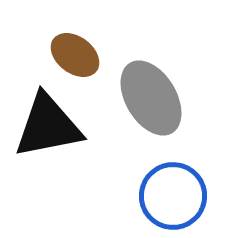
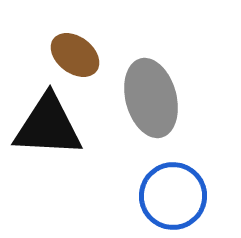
gray ellipse: rotated 16 degrees clockwise
black triangle: rotated 14 degrees clockwise
